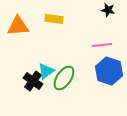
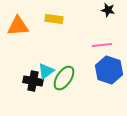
blue hexagon: moved 1 px up
black cross: rotated 24 degrees counterclockwise
